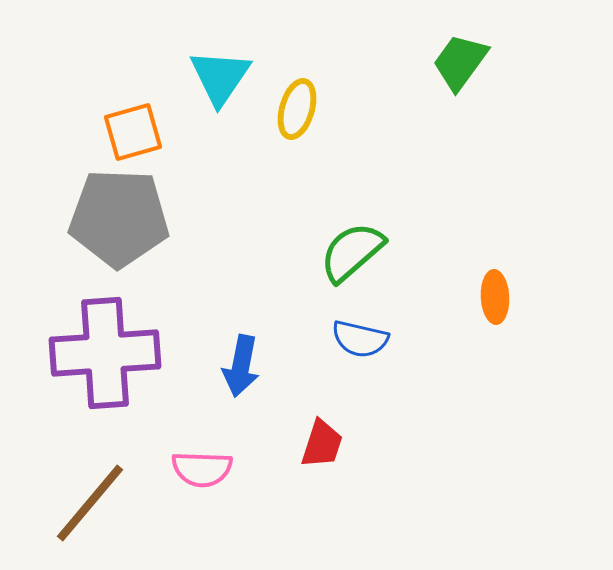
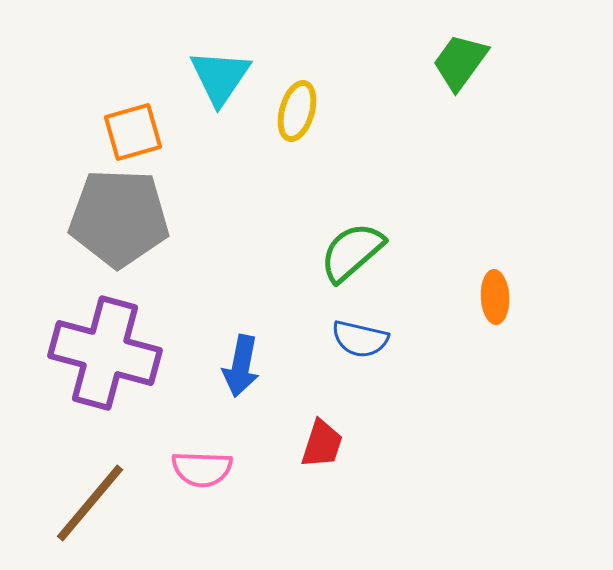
yellow ellipse: moved 2 px down
purple cross: rotated 19 degrees clockwise
